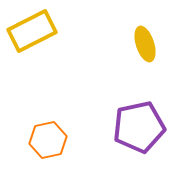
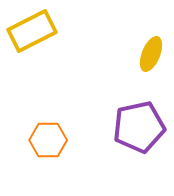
yellow ellipse: moved 6 px right, 10 px down; rotated 40 degrees clockwise
orange hexagon: rotated 12 degrees clockwise
